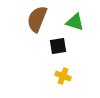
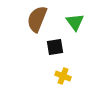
green triangle: rotated 36 degrees clockwise
black square: moved 3 px left, 1 px down
